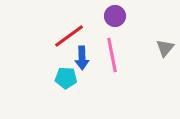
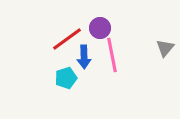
purple circle: moved 15 px left, 12 px down
red line: moved 2 px left, 3 px down
blue arrow: moved 2 px right, 1 px up
cyan pentagon: rotated 20 degrees counterclockwise
